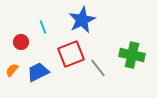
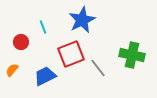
blue trapezoid: moved 7 px right, 4 px down
